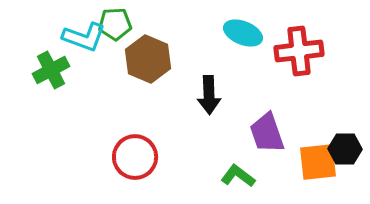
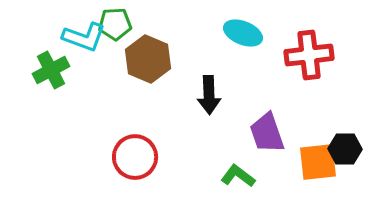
red cross: moved 10 px right, 4 px down
